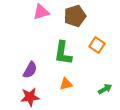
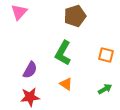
pink triangle: moved 22 px left; rotated 30 degrees counterclockwise
orange square: moved 9 px right, 10 px down; rotated 21 degrees counterclockwise
green L-shape: rotated 20 degrees clockwise
orange triangle: rotated 48 degrees clockwise
